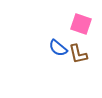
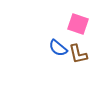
pink square: moved 3 px left
